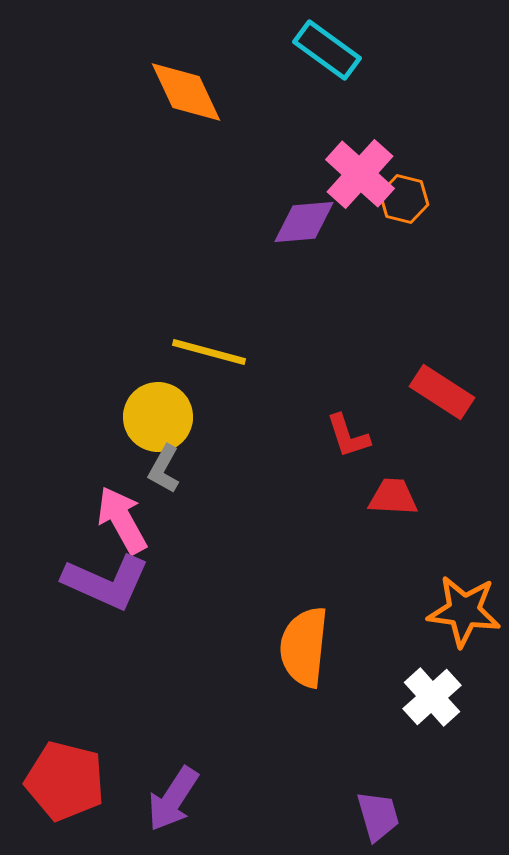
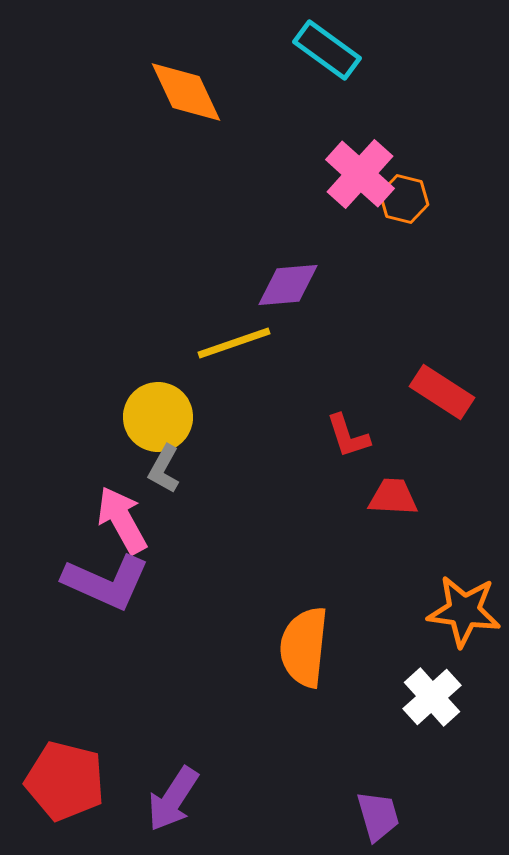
purple diamond: moved 16 px left, 63 px down
yellow line: moved 25 px right, 9 px up; rotated 34 degrees counterclockwise
